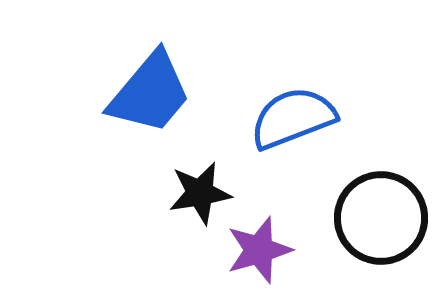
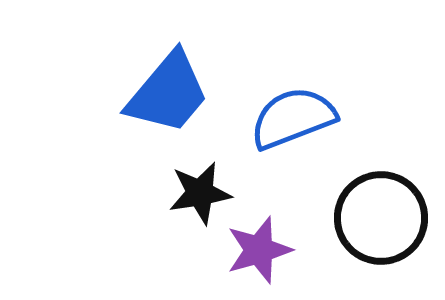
blue trapezoid: moved 18 px right
